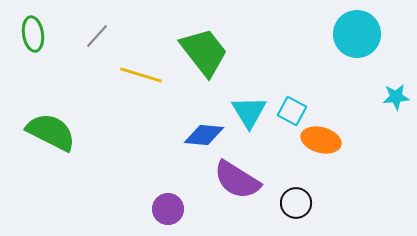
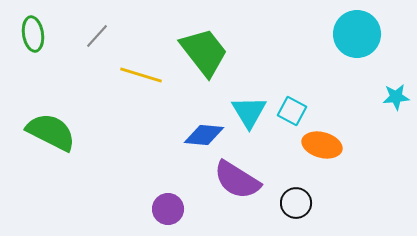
orange ellipse: moved 1 px right, 5 px down
